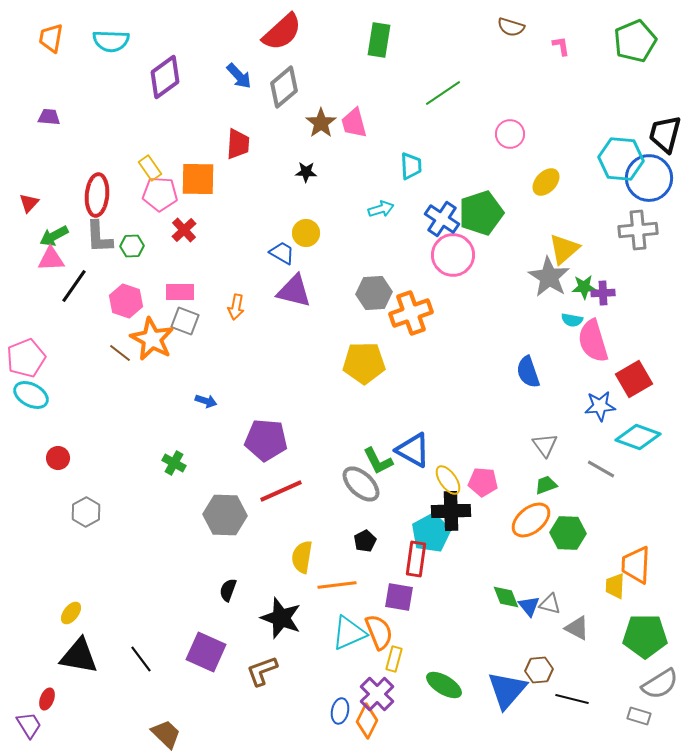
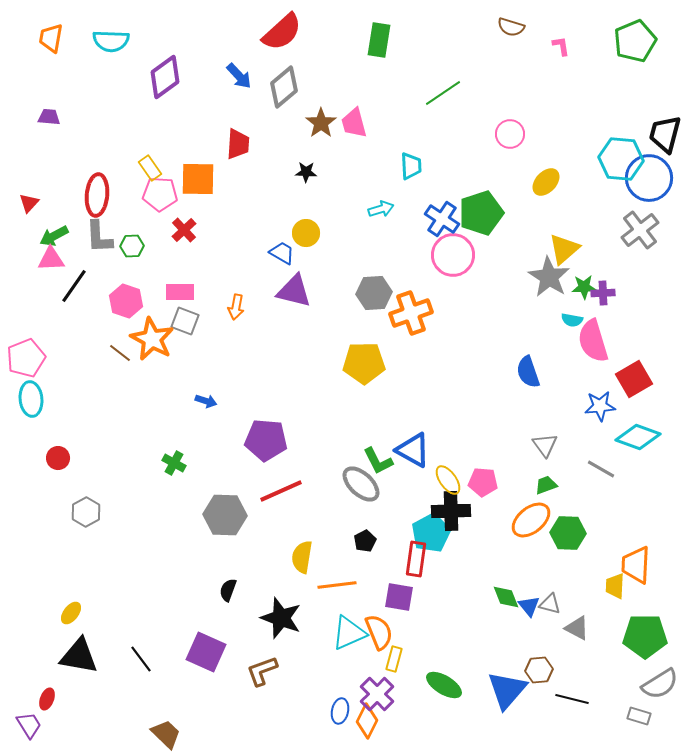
gray cross at (638, 230): moved 2 px right; rotated 33 degrees counterclockwise
cyan ellipse at (31, 395): moved 4 px down; rotated 56 degrees clockwise
